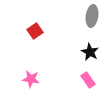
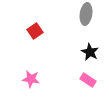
gray ellipse: moved 6 px left, 2 px up
pink rectangle: rotated 21 degrees counterclockwise
